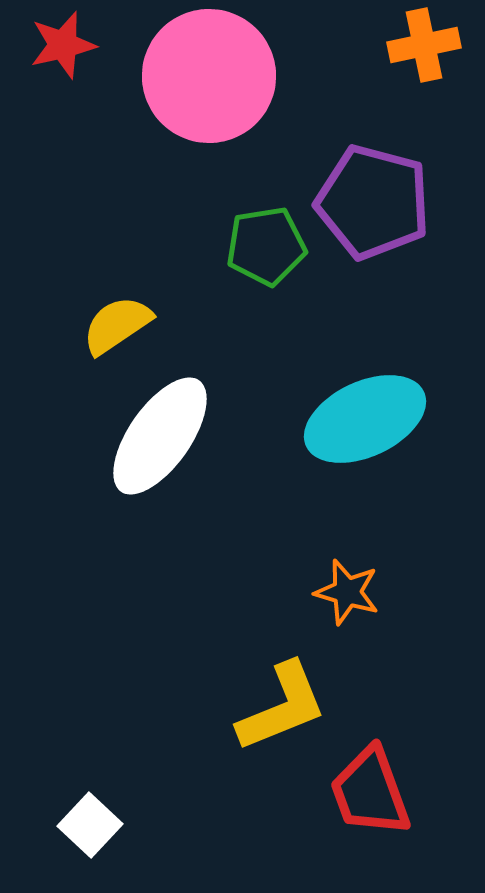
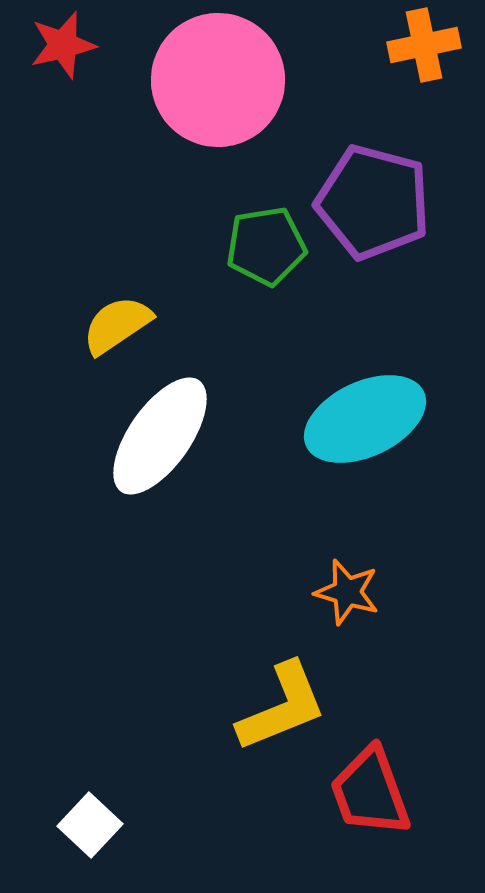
pink circle: moved 9 px right, 4 px down
